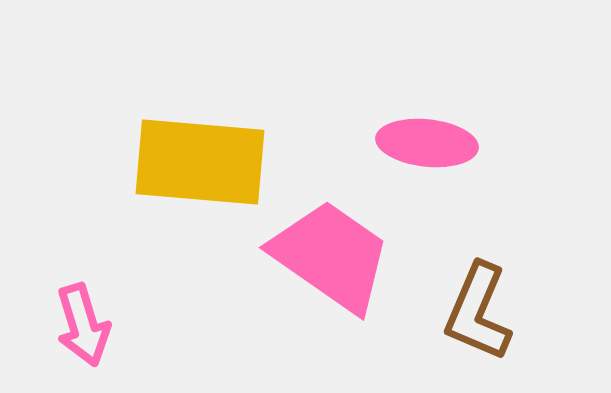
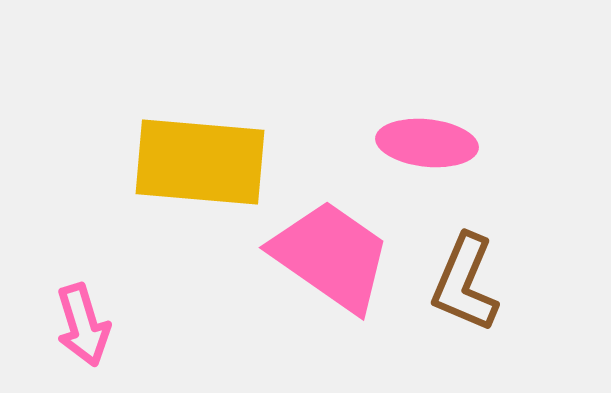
brown L-shape: moved 13 px left, 29 px up
